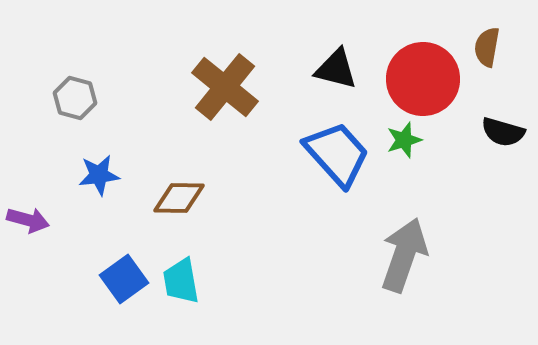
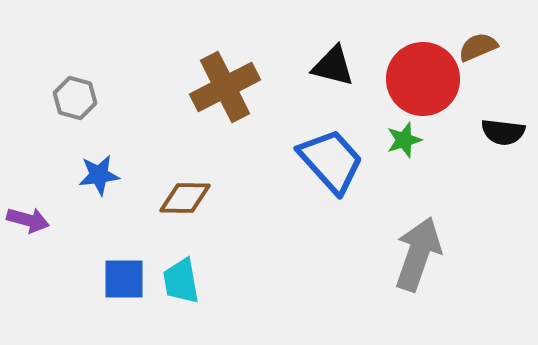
brown semicircle: moved 9 px left; rotated 57 degrees clockwise
black triangle: moved 3 px left, 3 px up
brown cross: rotated 24 degrees clockwise
black semicircle: rotated 9 degrees counterclockwise
blue trapezoid: moved 6 px left, 7 px down
brown diamond: moved 6 px right
gray arrow: moved 14 px right, 1 px up
blue square: rotated 36 degrees clockwise
